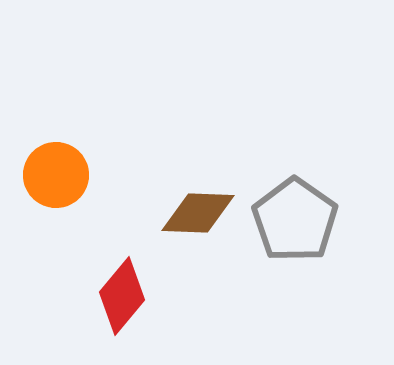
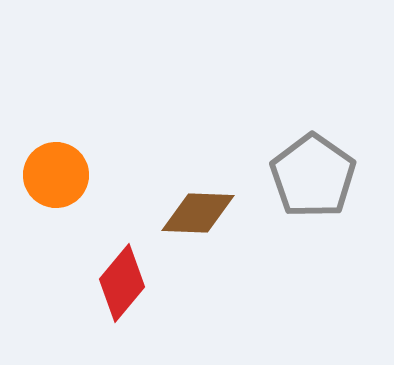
gray pentagon: moved 18 px right, 44 px up
red diamond: moved 13 px up
